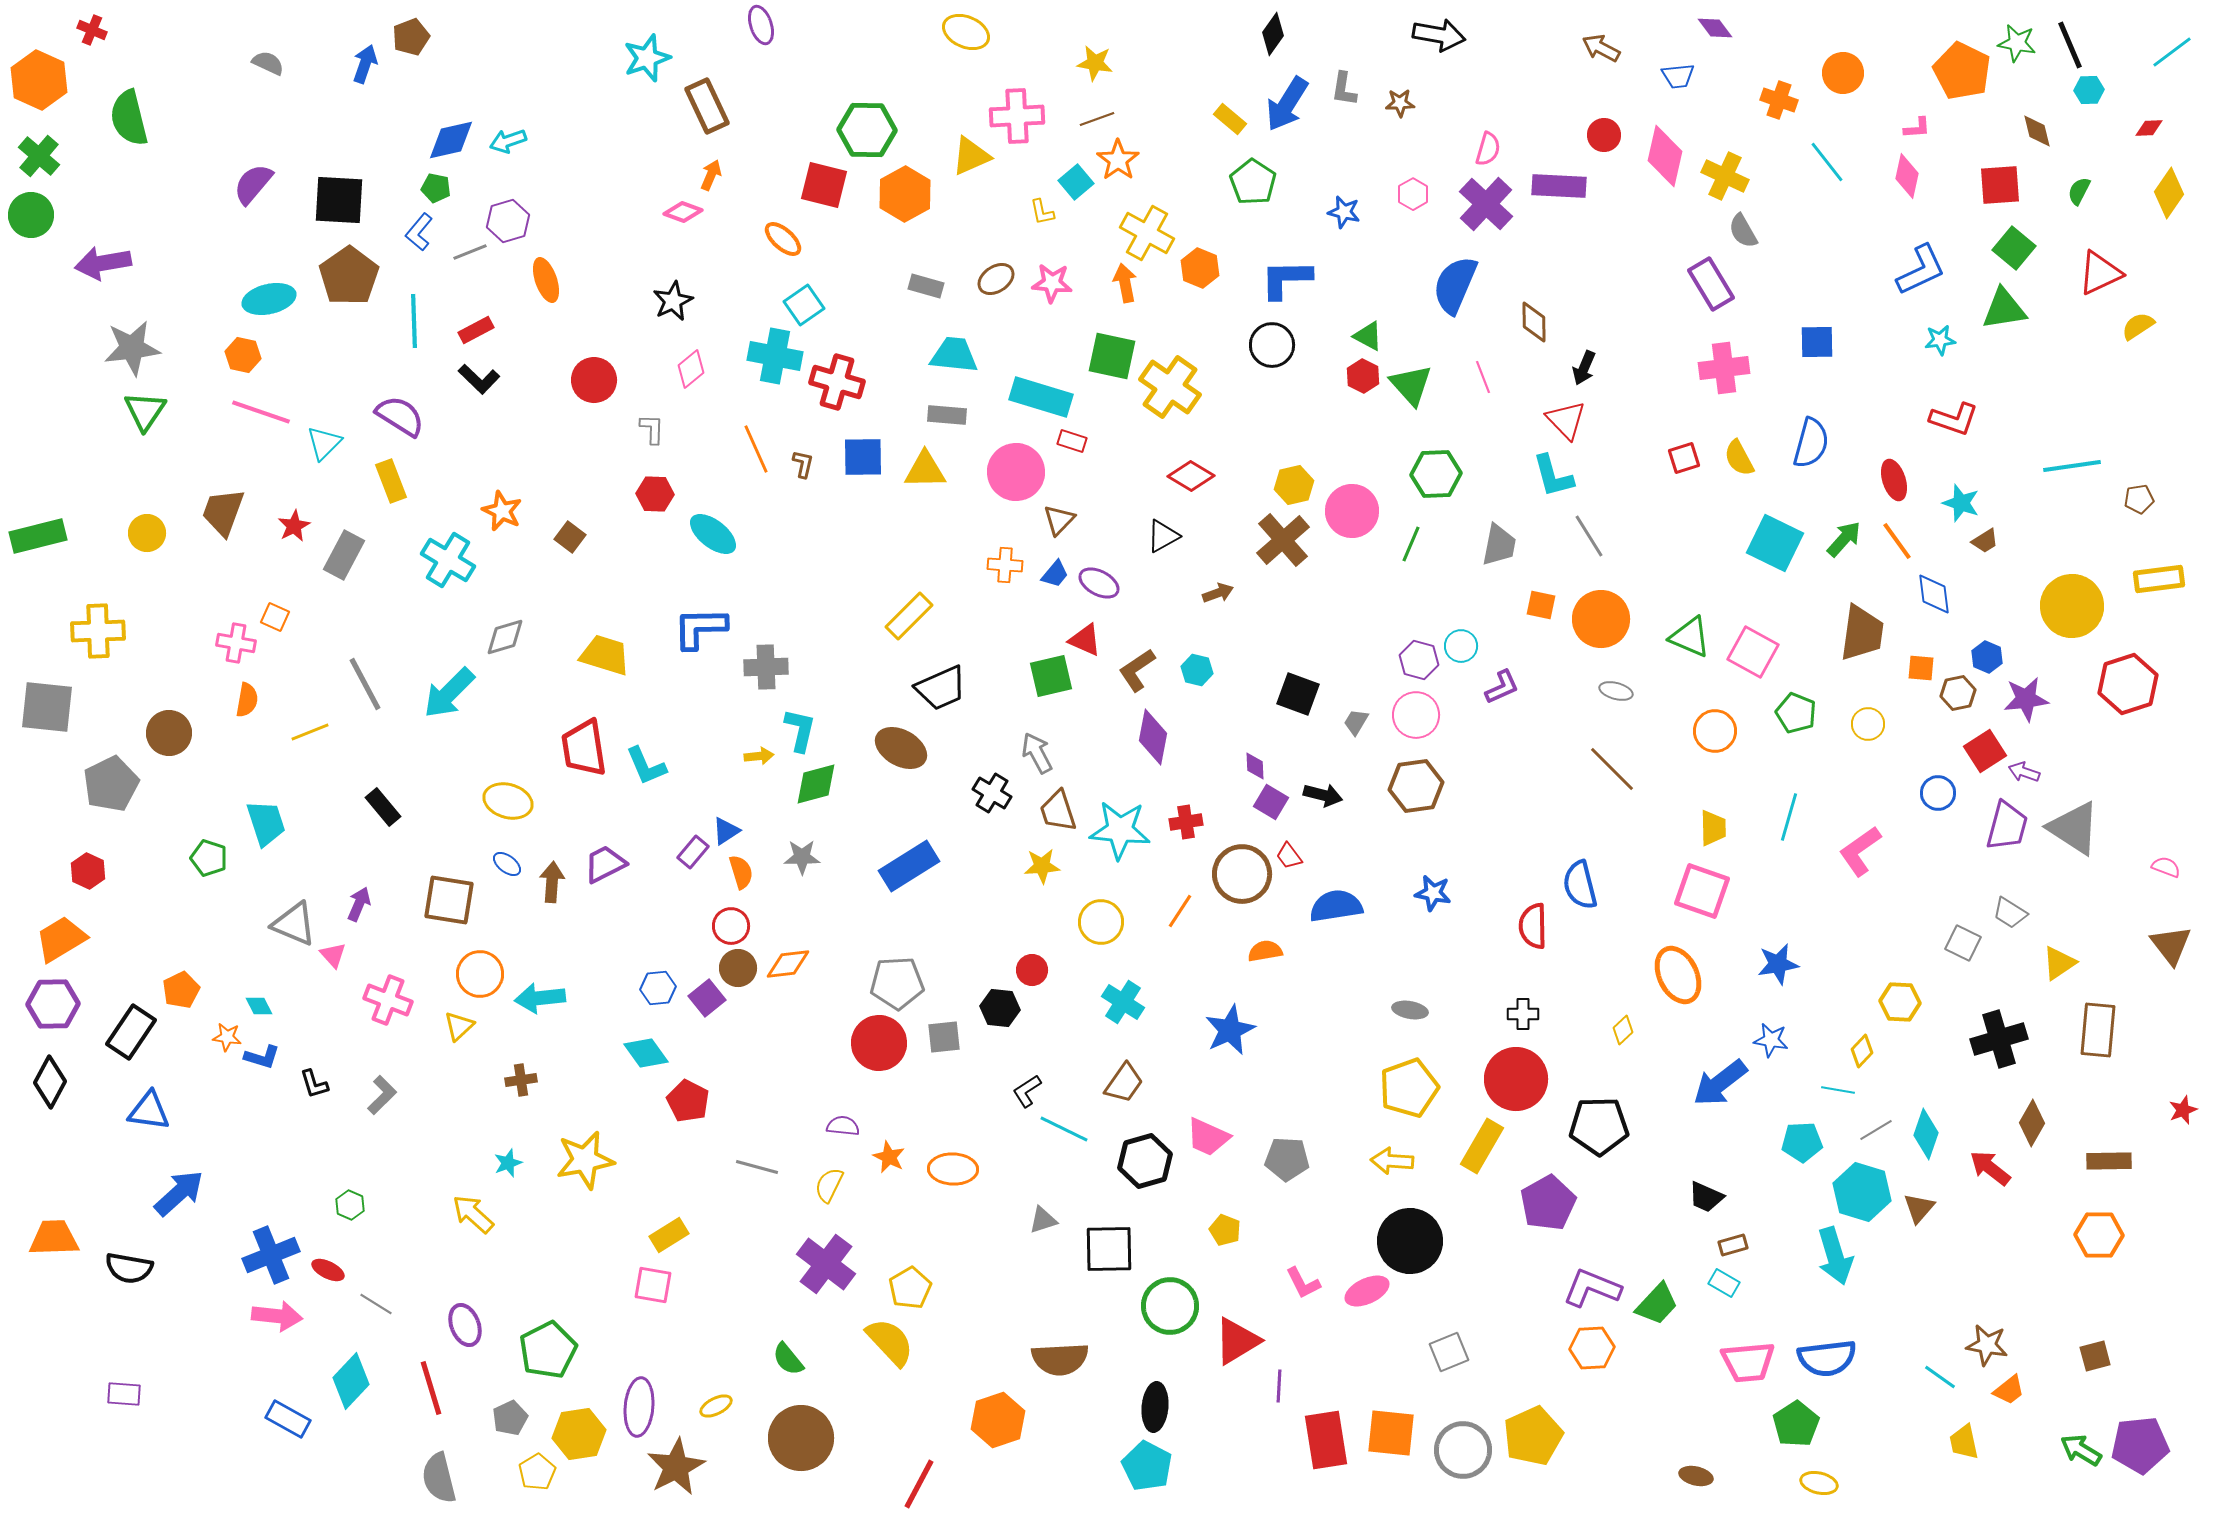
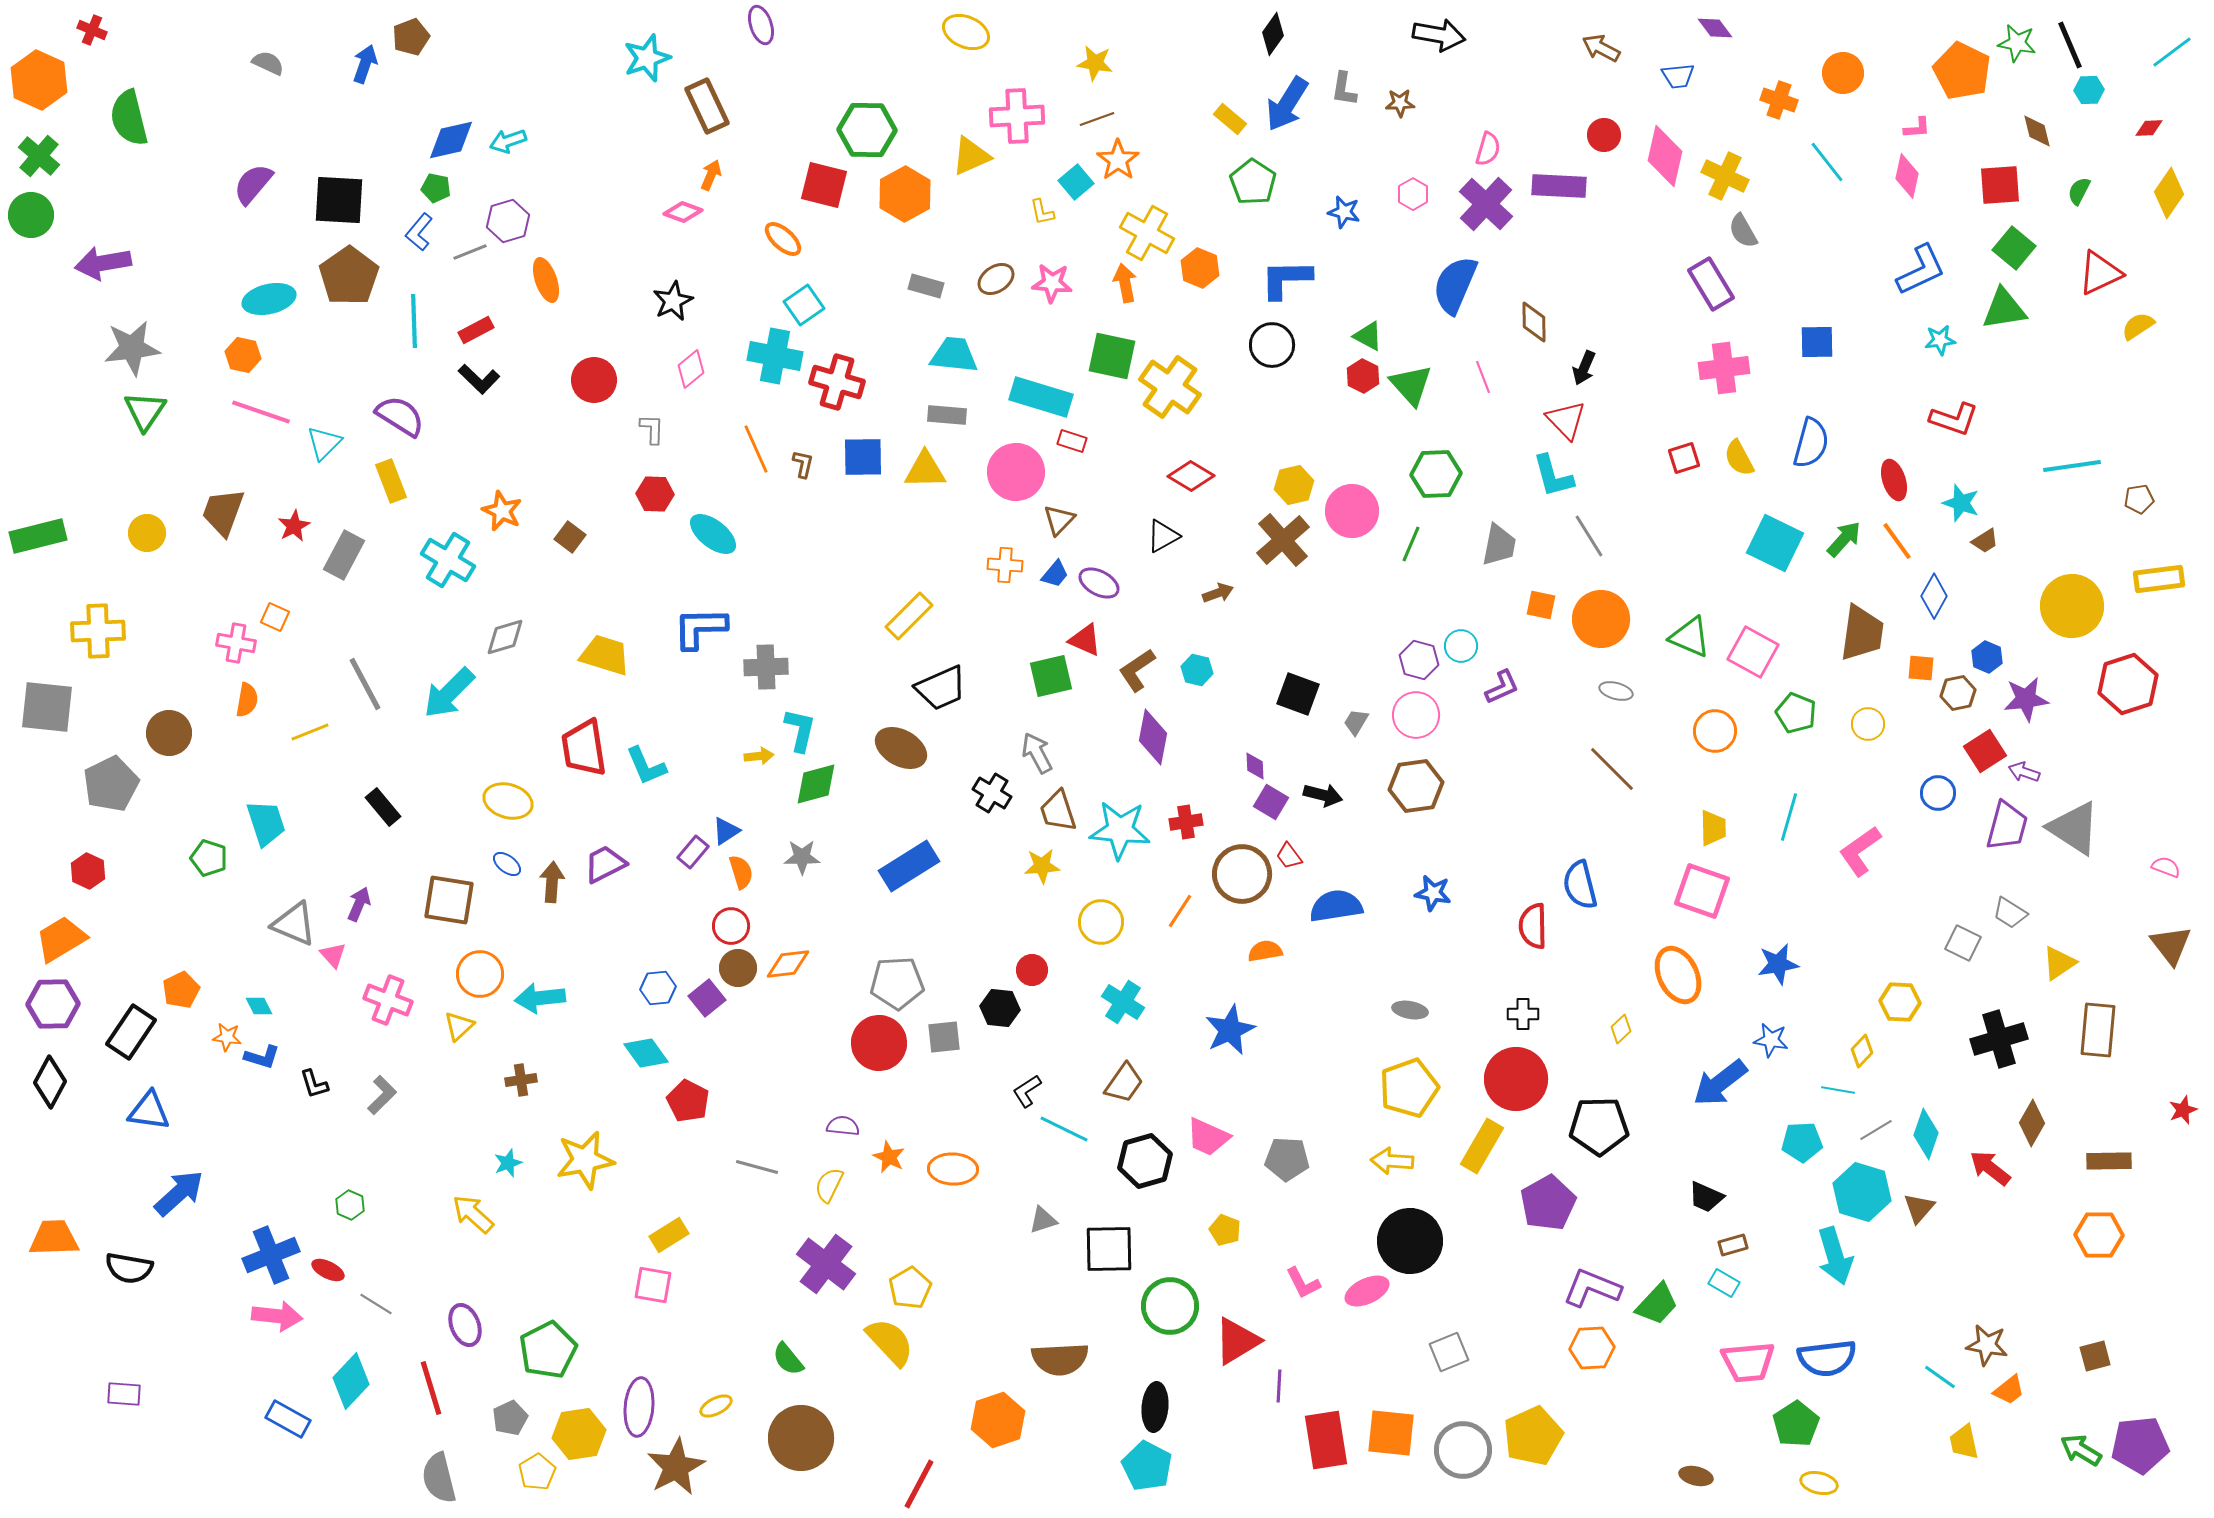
blue diamond at (1934, 594): moved 2 px down; rotated 36 degrees clockwise
yellow diamond at (1623, 1030): moved 2 px left, 1 px up
